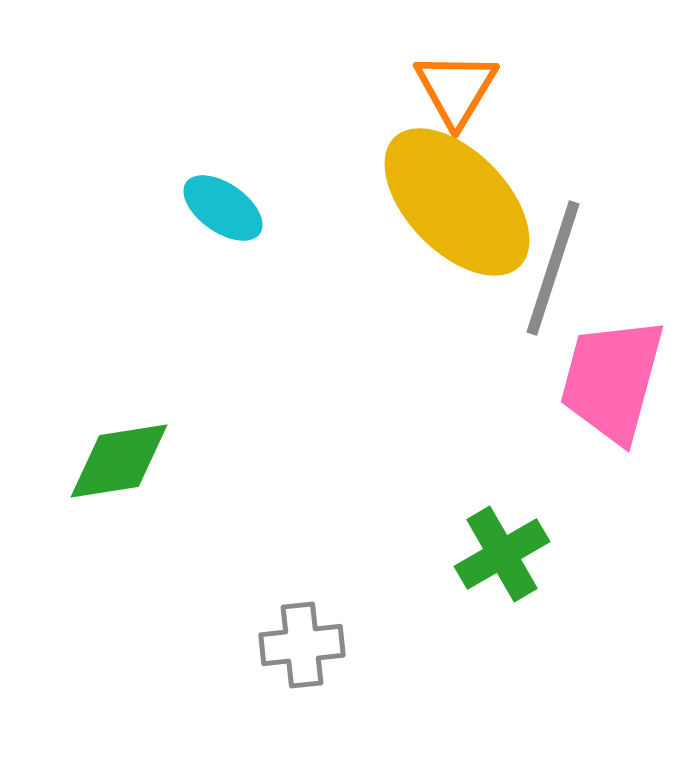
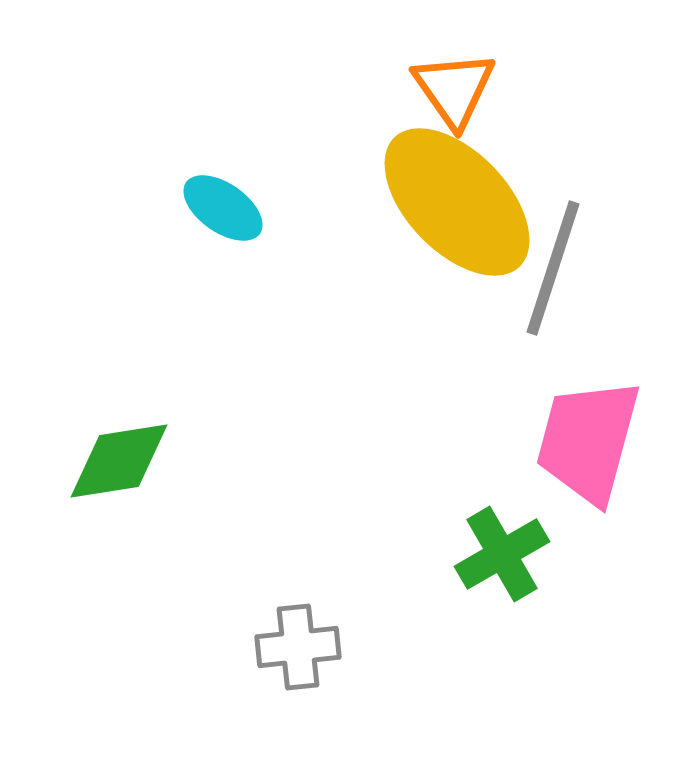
orange triangle: moved 2 px left; rotated 6 degrees counterclockwise
pink trapezoid: moved 24 px left, 61 px down
gray cross: moved 4 px left, 2 px down
